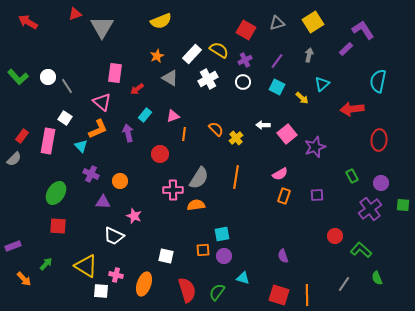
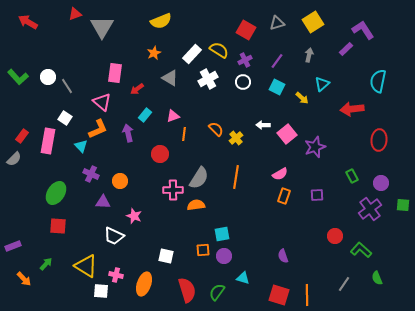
orange star at (157, 56): moved 3 px left, 3 px up
